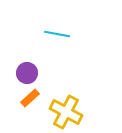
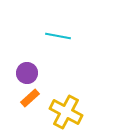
cyan line: moved 1 px right, 2 px down
